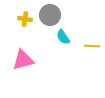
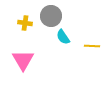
gray circle: moved 1 px right, 1 px down
yellow cross: moved 4 px down
pink triangle: rotated 45 degrees counterclockwise
